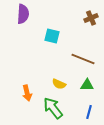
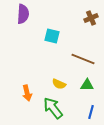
blue line: moved 2 px right
